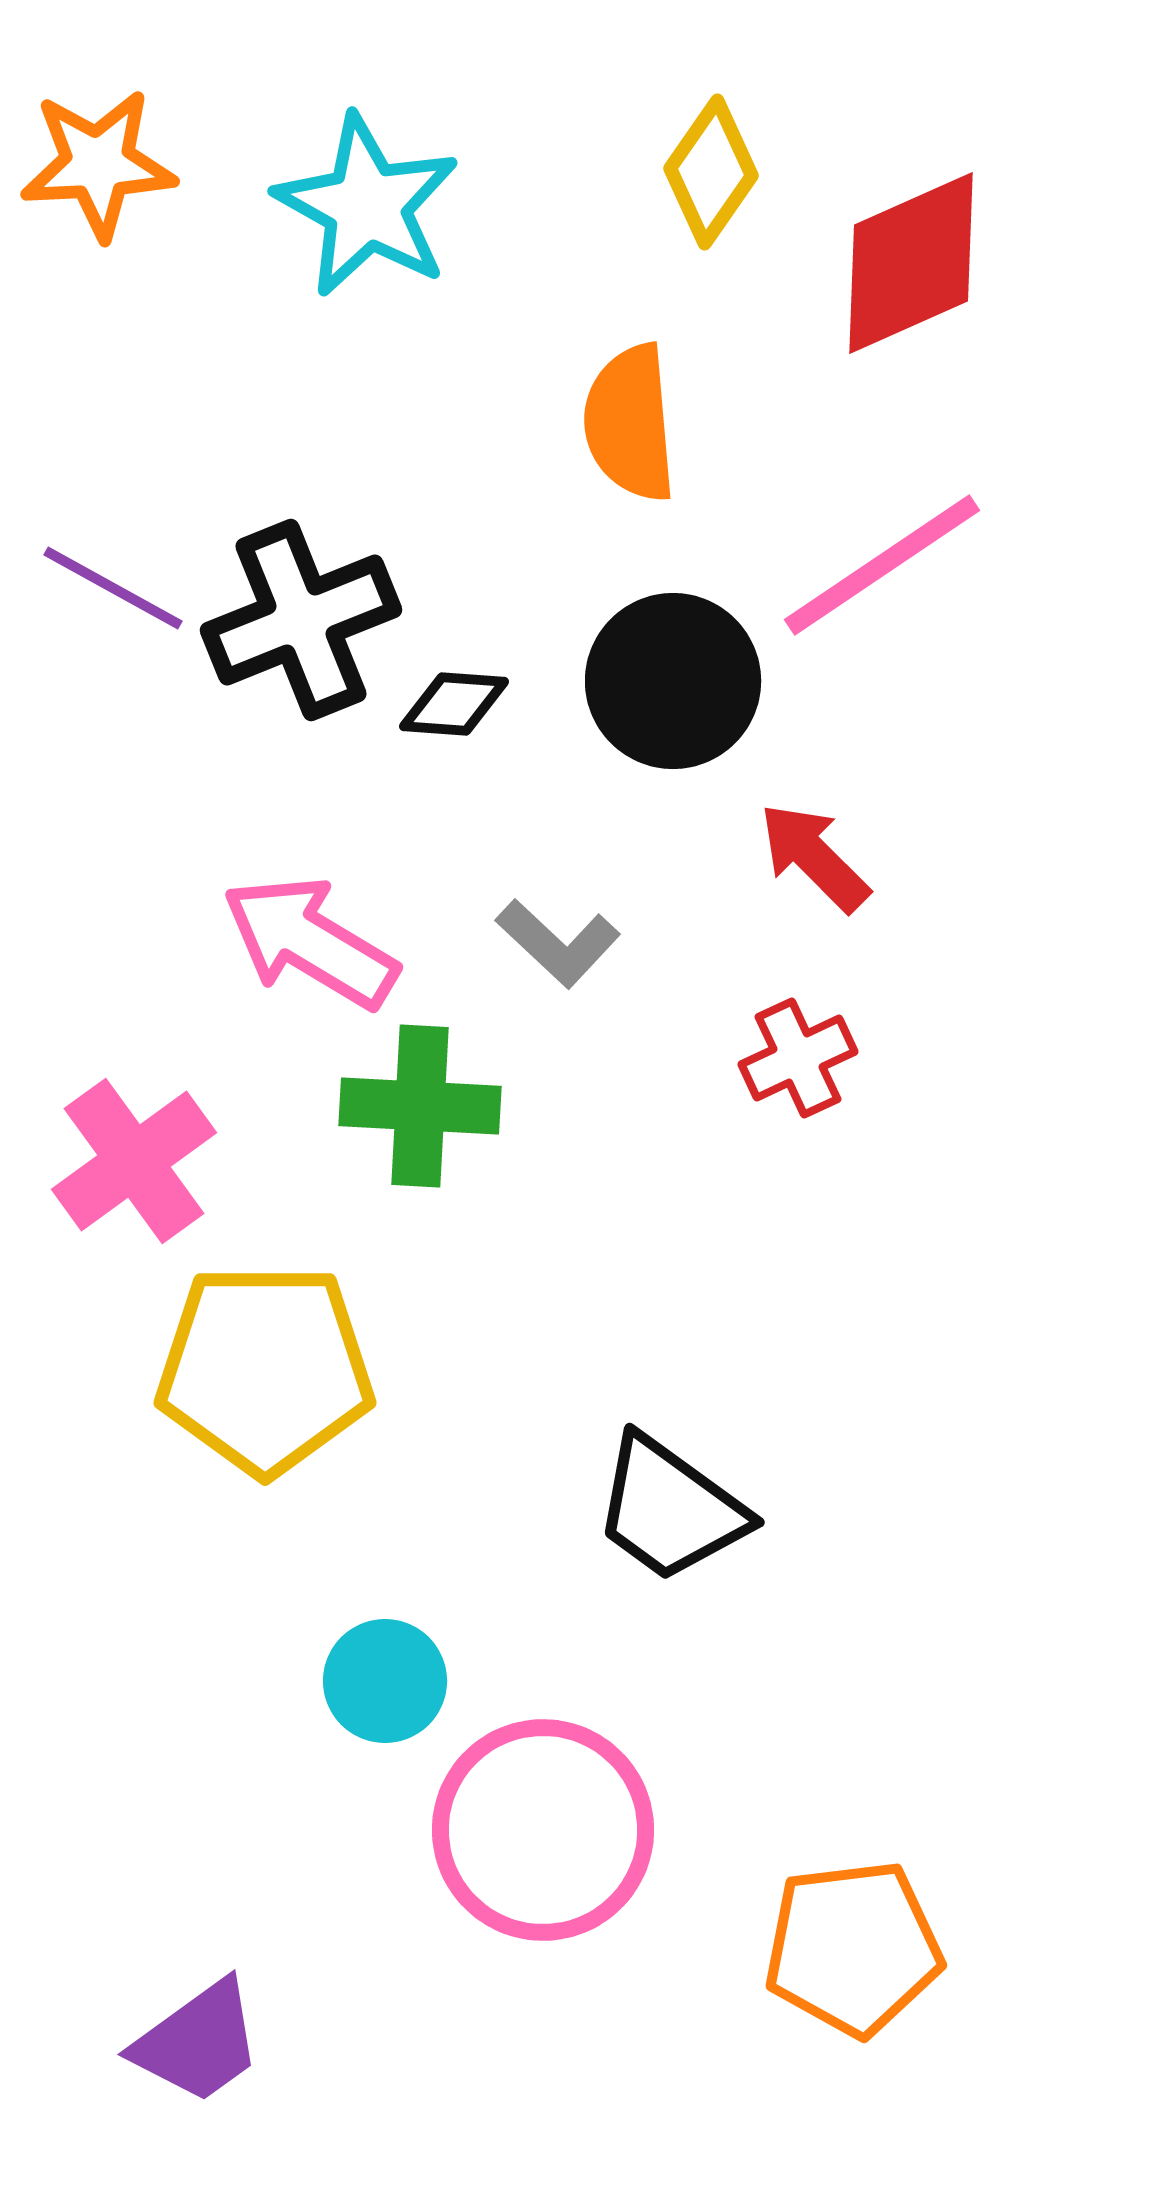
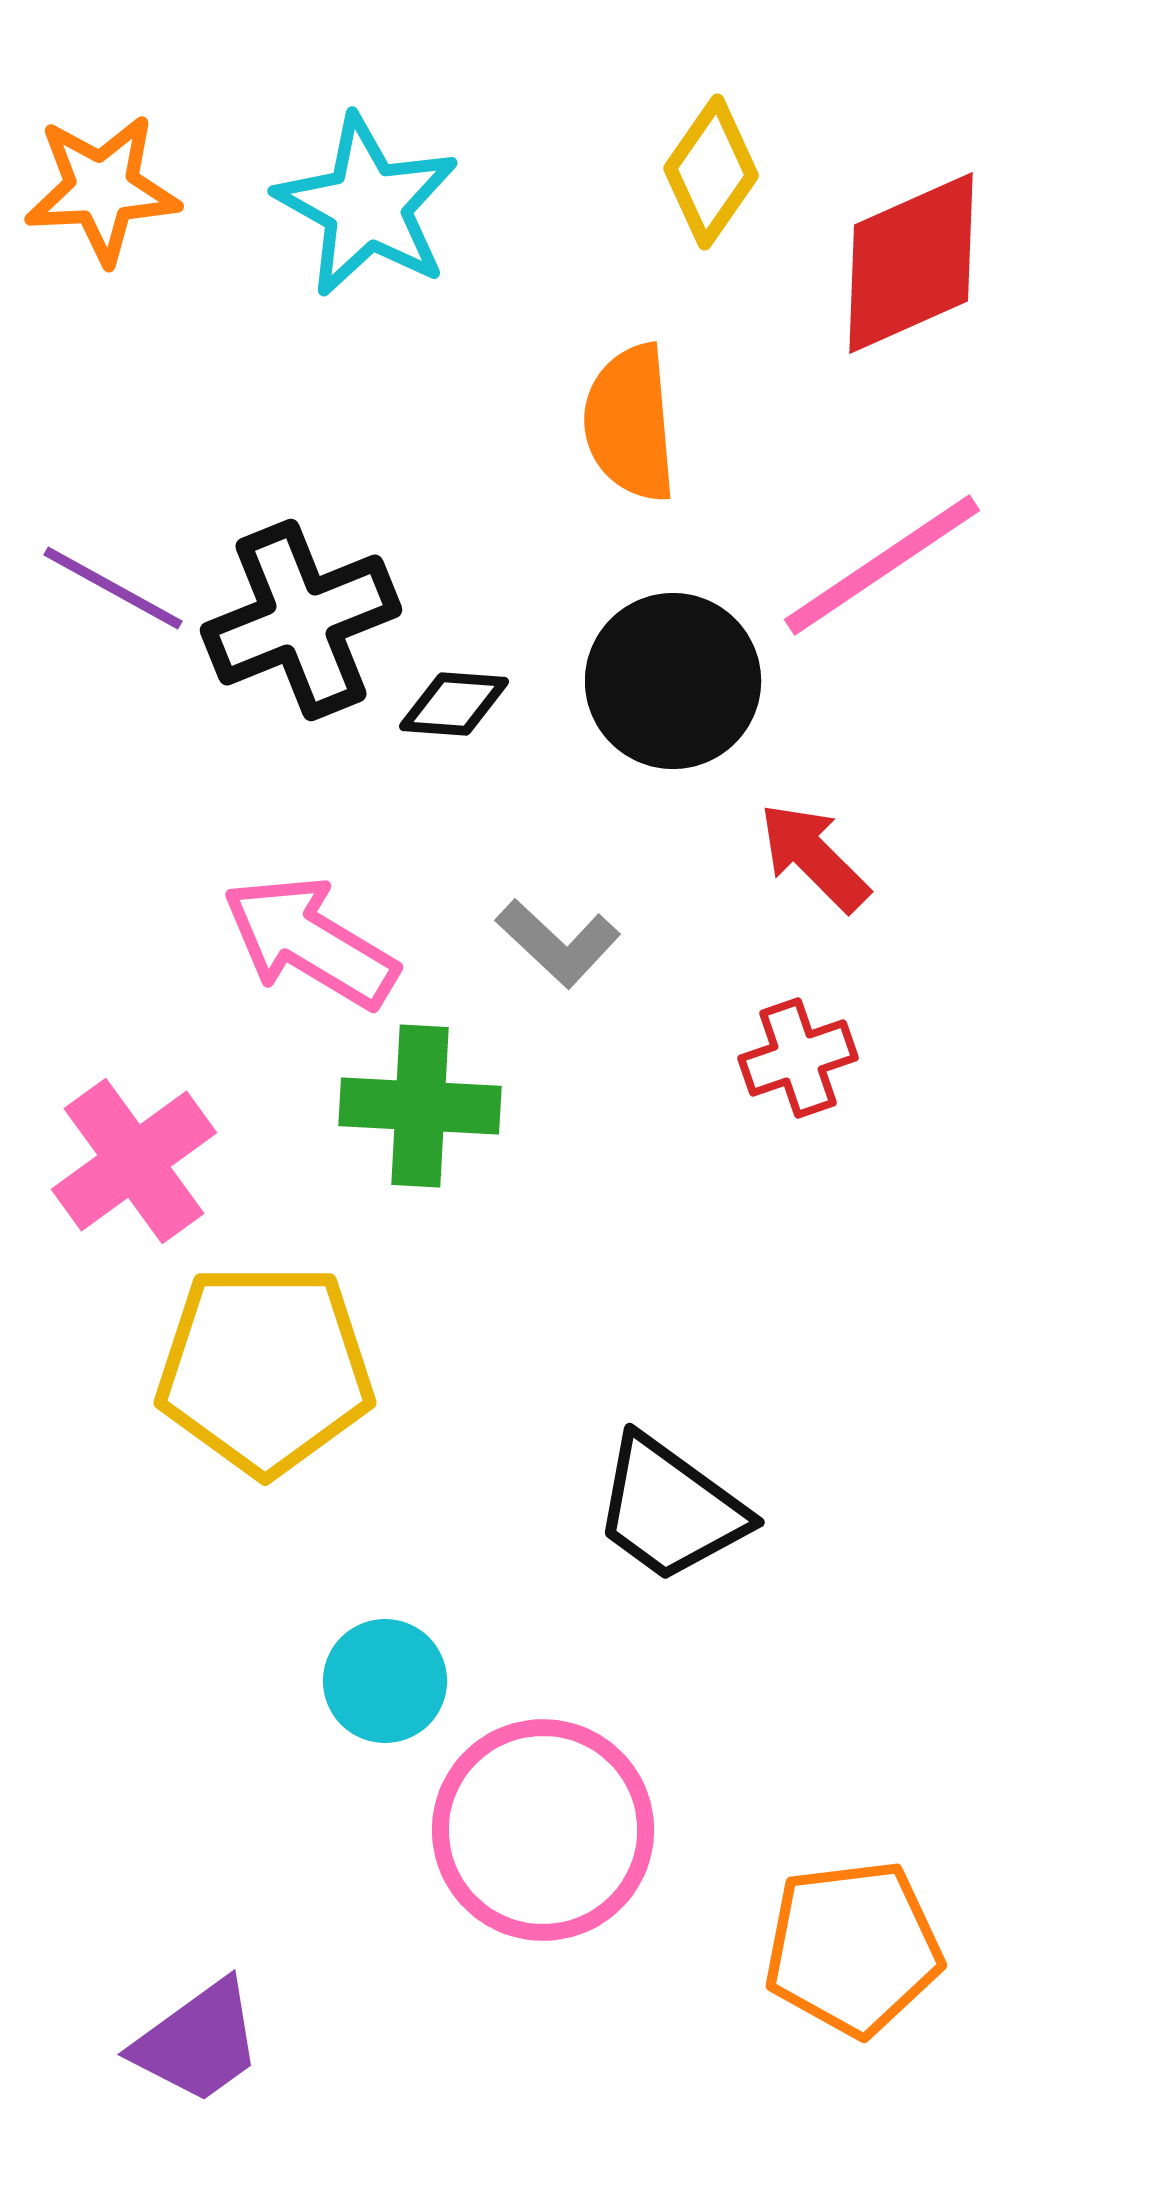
orange star: moved 4 px right, 25 px down
red cross: rotated 6 degrees clockwise
